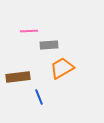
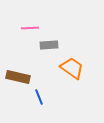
pink line: moved 1 px right, 3 px up
orange trapezoid: moved 10 px right; rotated 65 degrees clockwise
brown rectangle: rotated 20 degrees clockwise
